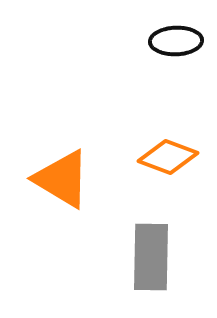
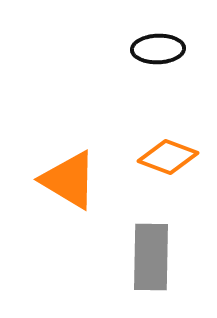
black ellipse: moved 18 px left, 8 px down
orange triangle: moved 7 px right, 1 px down
